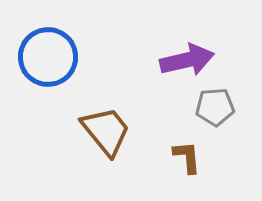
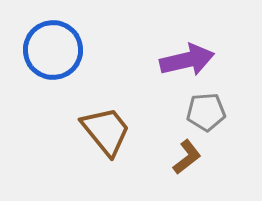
blue circle: moved 5 px right, 7 px up
gray pentagon: moved 9 px left, 5 px down
brown L-shape: rotated 57 degrees clockwise
